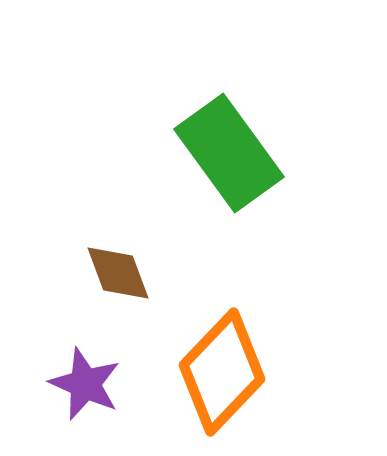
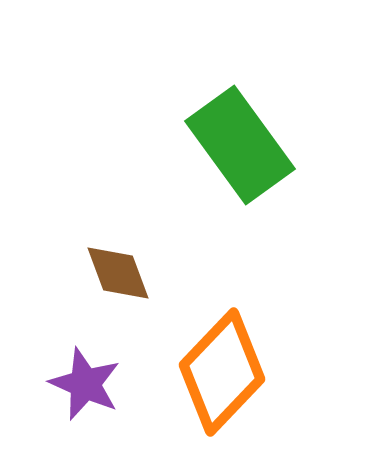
green rectangle: moved 11 px right, 8 px up
